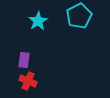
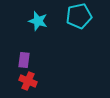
cyan pentagon: rotated 15 degrees clockwise
cyan star: rotated 24 degrees counterclockwise
